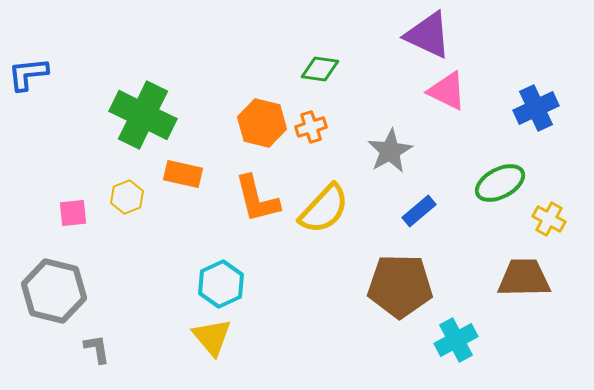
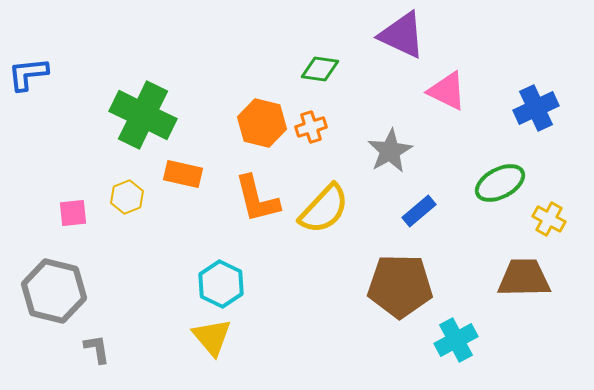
purple triangle: moved 26 px left
cyan hexagon: rotated 9 degrees counterclockwise
